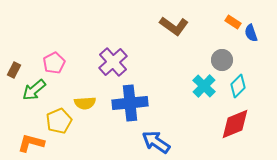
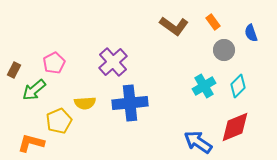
orange rectangle: moved 20 px left; rotated 21 degrees clockwise
gray circle: moved 2 px right, 10 px up
cyan cross: rotated 15 degrees clockwise
red diamond: moved 3 px down
blue arrow: moved 42 px right
